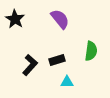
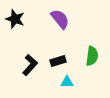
black star: rotated 12 degrees counterclockwise
green semicircle: moved 1 px right, 5 px down
black rectangle: moved 1 px right, 1 px down
